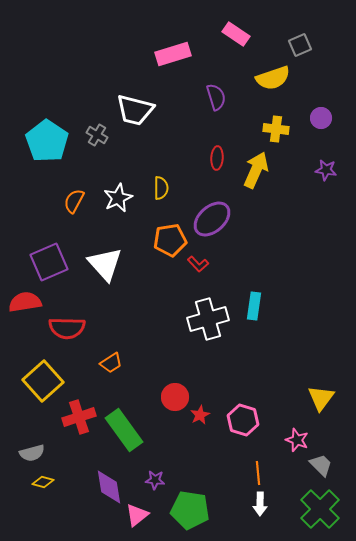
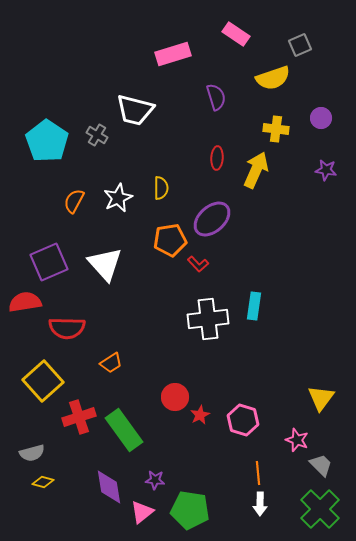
white cross at (208, 319): rotated 9 degrees clockwise
pink triangle at (137, 515): moved 5 px right, 3 px up
